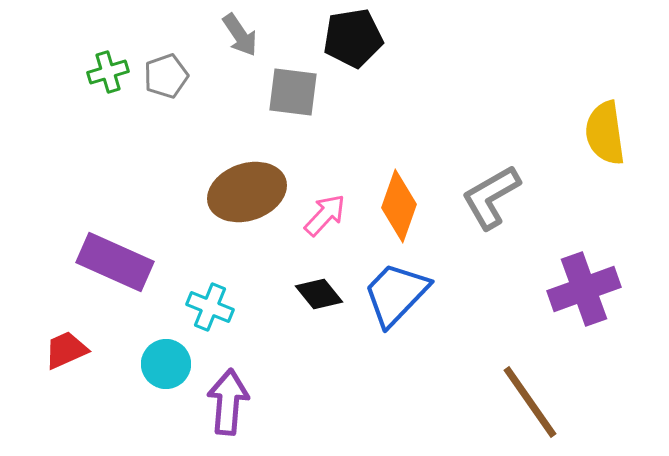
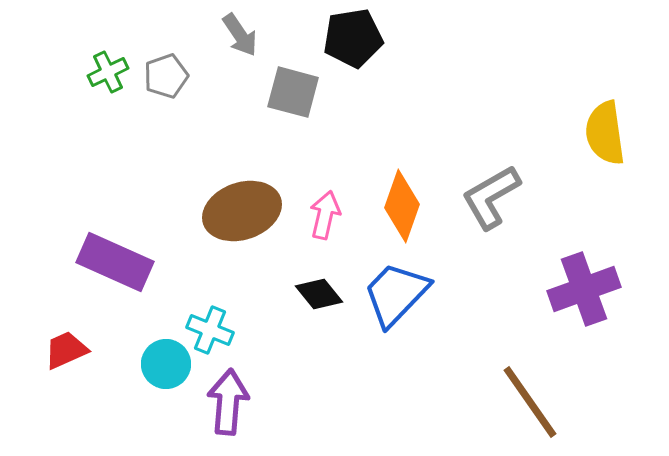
green cross: rotated 9 degrees counterclockwise
gray square: rotated 8 degrees clockwise
brown ellipse: moved 5 px left, 19 px down
orange diamond: moved 3 px right
pink arrow: rotated 30 degrees counterclockwise
cyan cross: moved 23 px down
